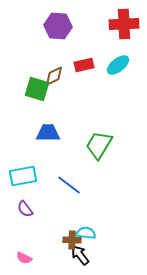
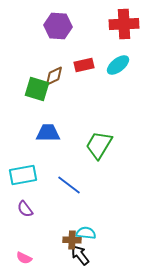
cyan rectangle: moved 1 px up
